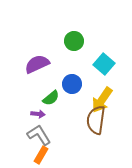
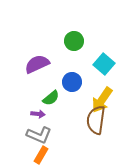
blue circle: moved 2 px up
gray L-shape: rotated 145 degrees clockwise
